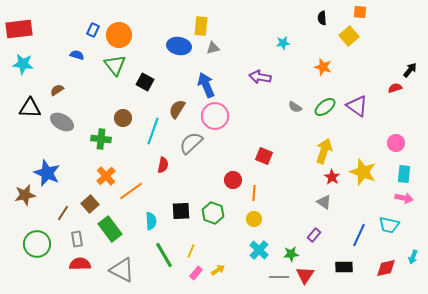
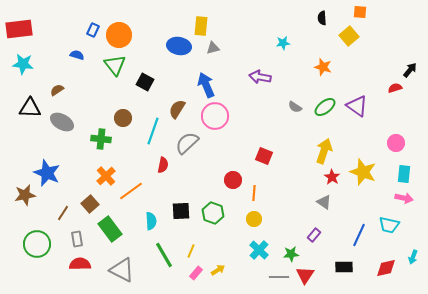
gray semicircle at (191, 143): moved 4 px left
